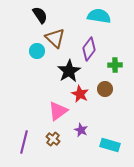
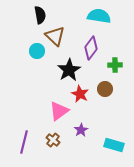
black semicircle: rotated 24 degrees clockwise
brown triangle: moved 2 px up
purple diamond: moved 2 px right, 1 px up
black star: moved 1 px up
pink triangle: moved 1 px right
purple star: rotated 16 degrees clockwise
brown cross: moved 1 px down
cyan rectangle: moved 4 px right
